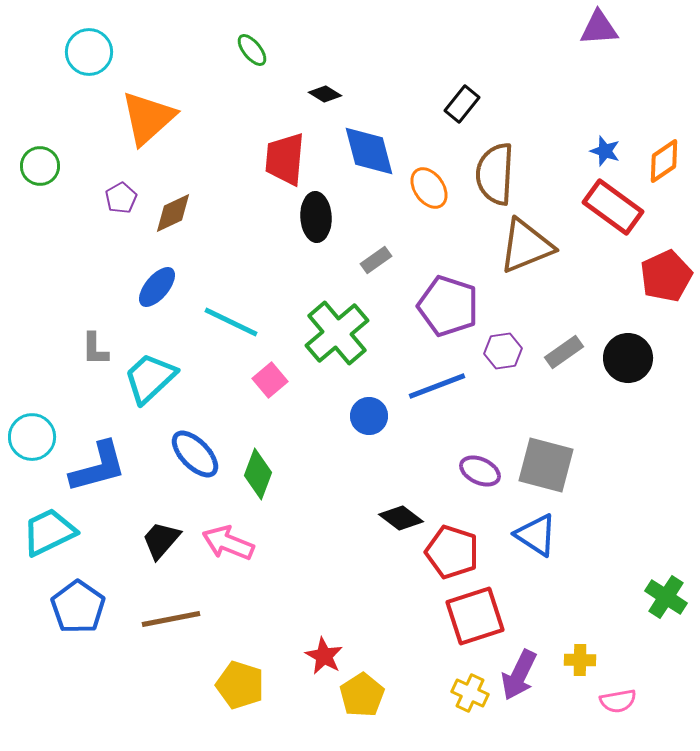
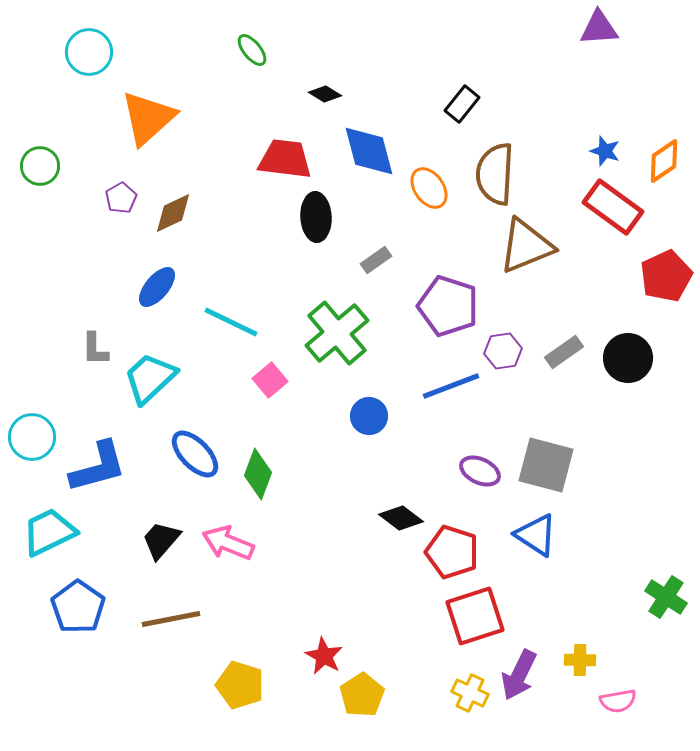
red trapezoid at (285, 159): rotated 92 degrees clockwise
blue line at (437, 386): moved 14 px right
